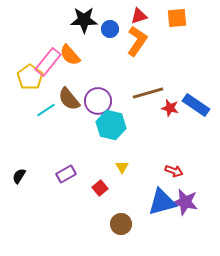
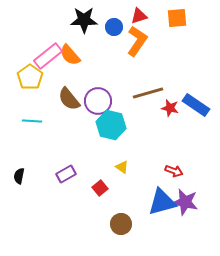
blue circle: moved 4 px right, 2 px up
pink rectangle: moved 6 px up; rotated 12 degrees clockwise
cyan line: moved 14 px left, 11 px down; rotated 36 degrees clockwise
yellow triangle: rotated 24 degrees counterclockwise
black semicircle: rotated 21 degrees counterclockwise
